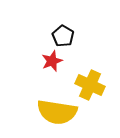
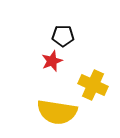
black pentagon: rotated 30 degrees counterclockwise
yellow cross: moved 3 px right
